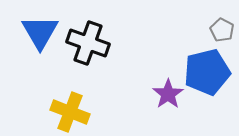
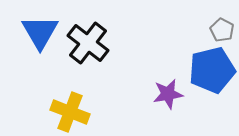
black cross: rotated 18 degrees clockwise
blue pentagon: moved 5 px right, 2 px up
purple star: rotated 24 degrees clockwise
